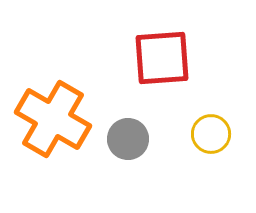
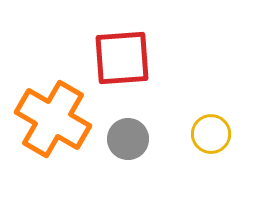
red square: moved 40 px left
